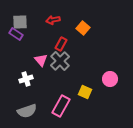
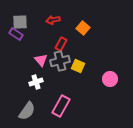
gray cross: rotated 30 degrees clockwise
white cross: moved 10 px right, 3 px down
yellow square: moved 7 px left, 26 px up
gray semicircle: rotated 36 degrees counterclockwise
